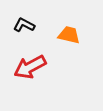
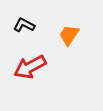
orange trapezoid: rotated 70 degrees counterclockwise
